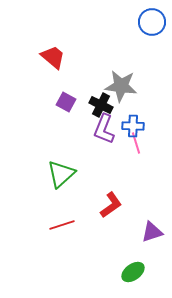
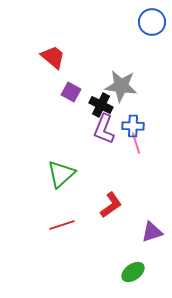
purple square: moved 5 px right, 10 px up
